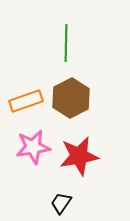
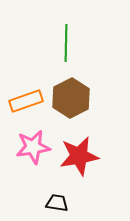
black trapezoid: moved 4 px left; rotated 65 degrees clockwise
